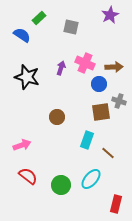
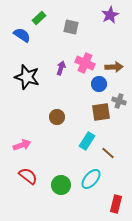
cyan rectangle: moved 1 px down; rotated 12 degrees clockwise
